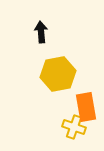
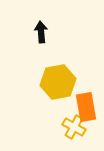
yellow hexagon: moved 8 px down
yellow cross: rotated 10 degrees clockwise
